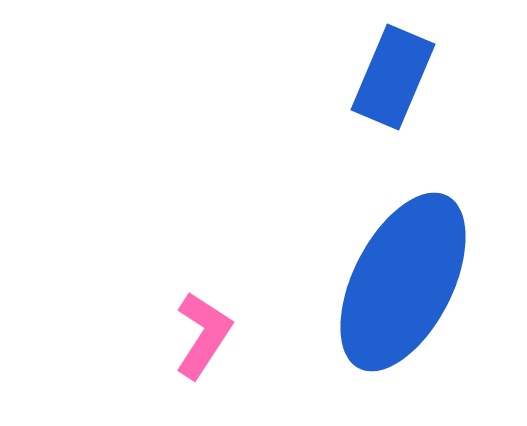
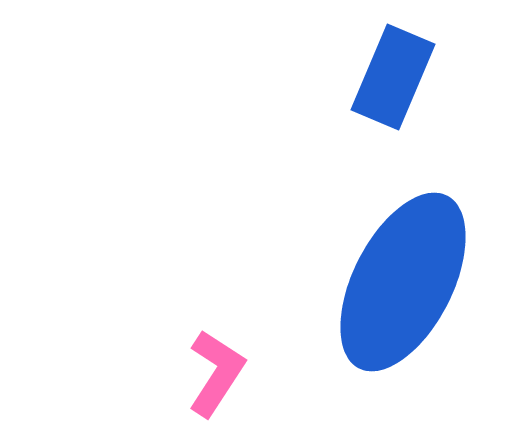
pink L-shape: moved 13 px right, 38 px down
